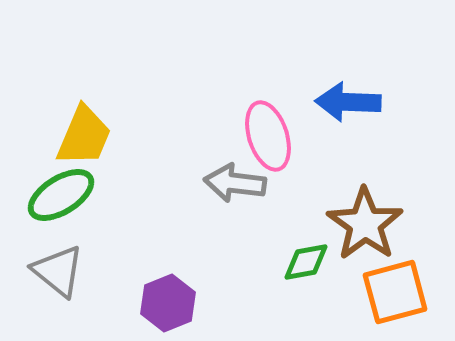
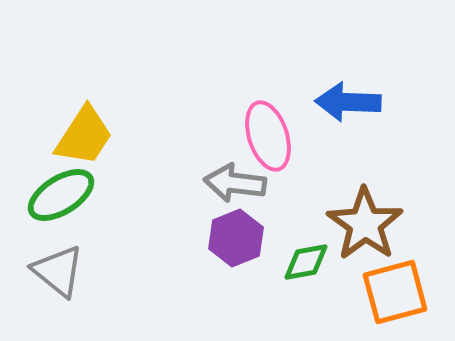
yellow trapezoid: rotated 10 degrees clockwise
purple hexagon: moved 68 px right, 65 px up
